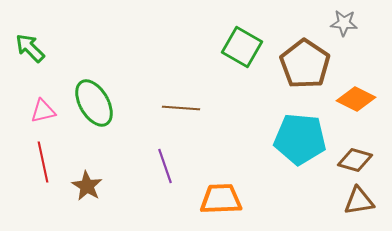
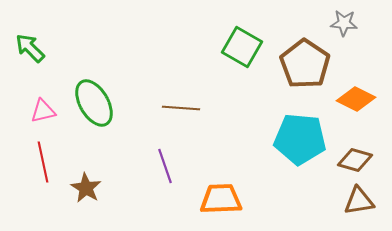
brown star: moved 1 px left, 2 px down
